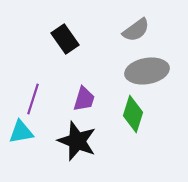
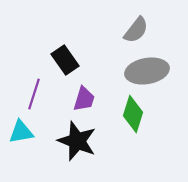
gray semicircle: rotated 16 degrees counterclockwise
black rectangle: moved 21 px down
purple line: moved 1 px right, 5 px up
